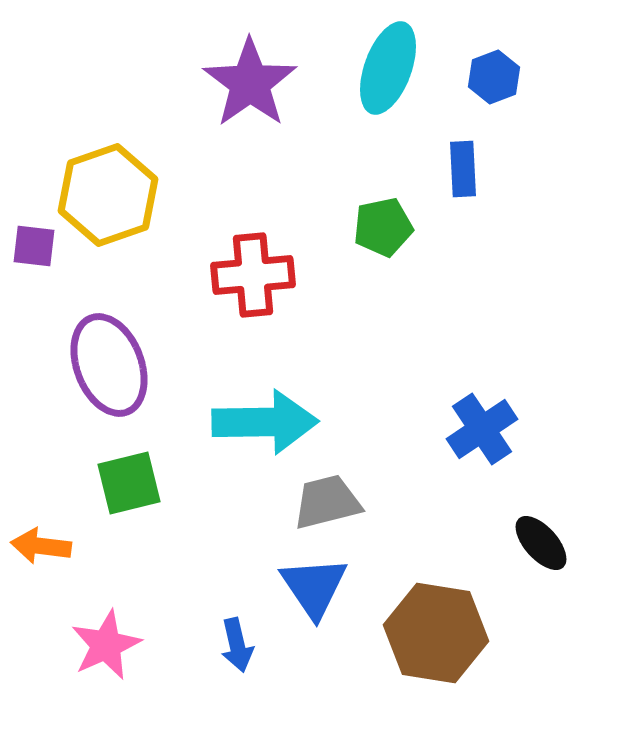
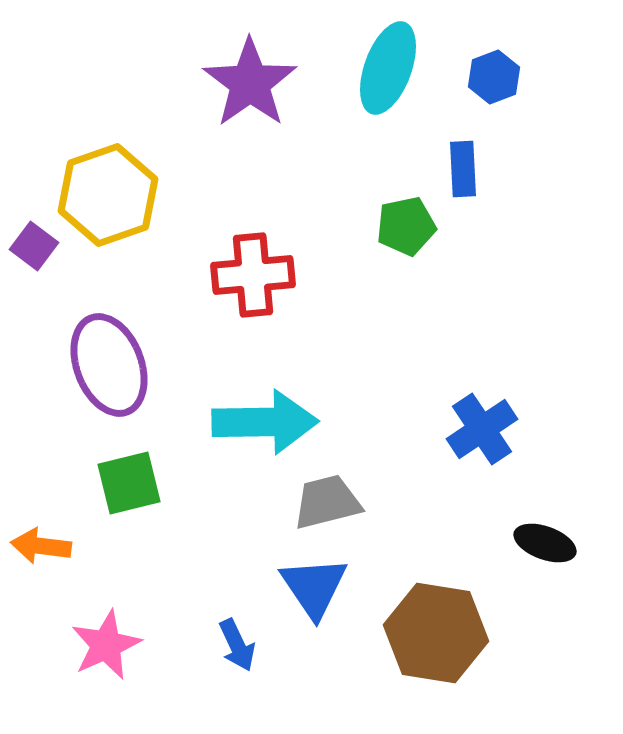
green pentagon: moved 23 px right, 1 px up
purple square: rotated 30 degrees clockwise
black ellipse: moved 4 px right; rotated 28 degrees counterclockwise
blue arrow: rotated 12 degrees counterclockwise
